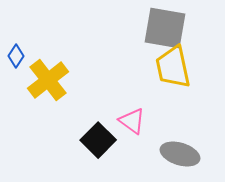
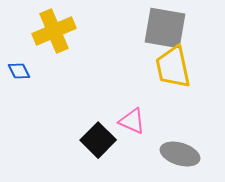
blue diamond: moved 3 px right, 15 px down; rotated 60 degrees counterclockwise
yellow cross: moved 6 px right, 49 px up; rotated 15 degrees clockwise
pink triangle: rotated 12 degrees counterclockwise
